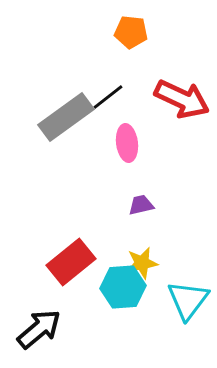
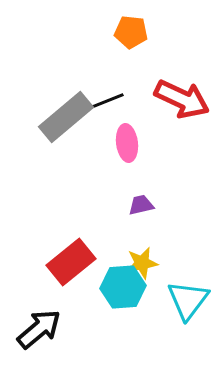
black line: moved 1 px left, 4 px down; rotated 16 degrees clockwise
gray rectangle: rotated 4 degrees counterclockwise
